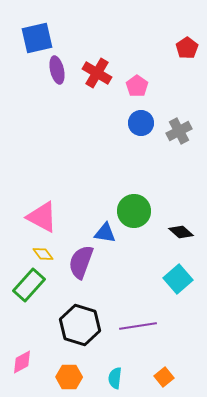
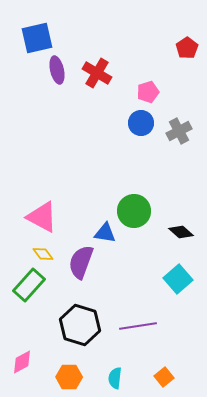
pink pentagon: moved 11 px right, 6 px down; rotated 20 degrees clockwise
